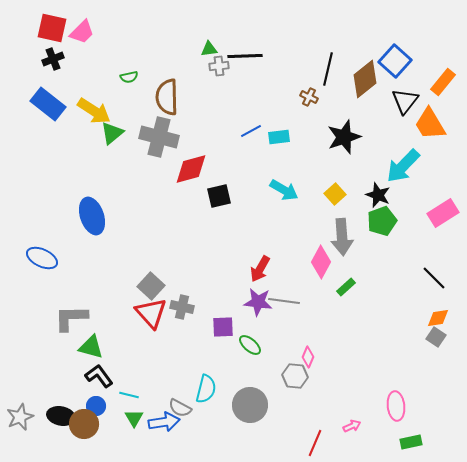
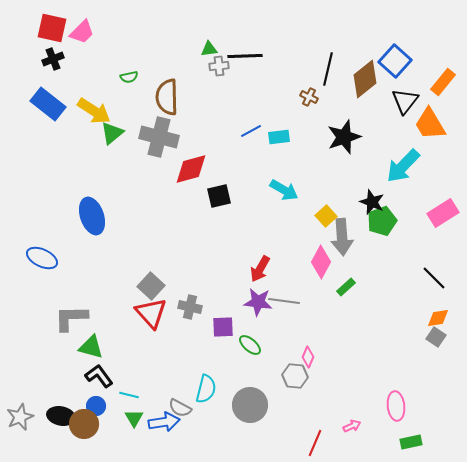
yellow square at (335, 194): moved 9 px left, 22 px down
black star at (378, 195): moved 6 px left, 7 px down
gray cross at (182, 307): moved 8 px right
